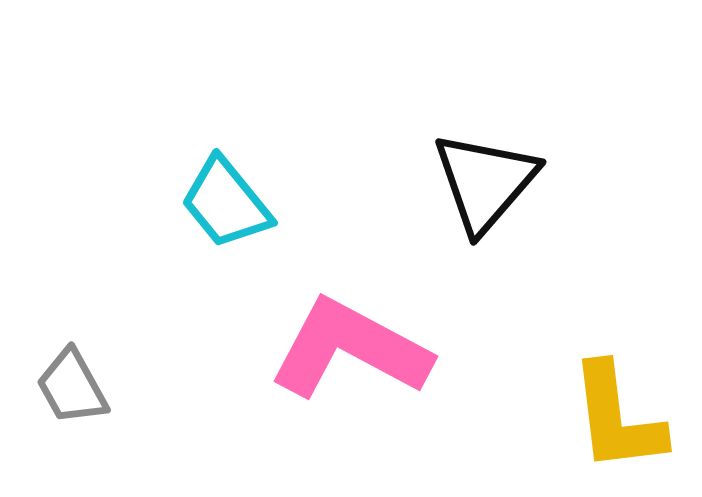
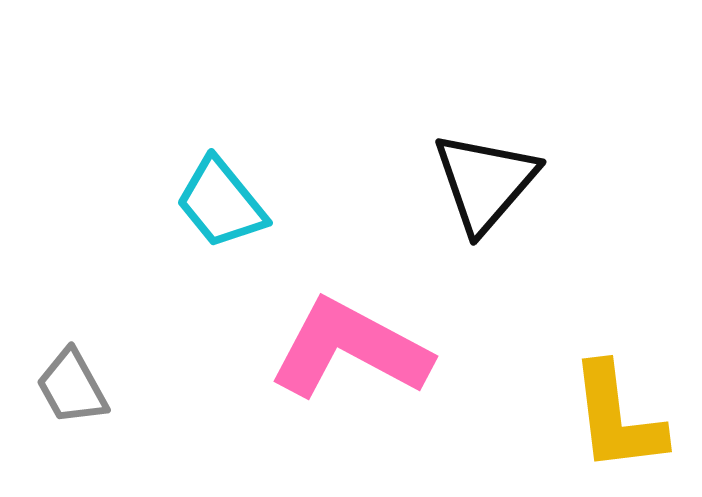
cyan trapezoid: moved 5 px left
